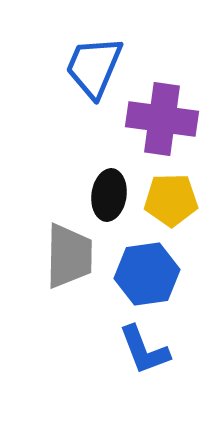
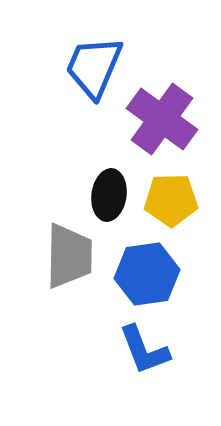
purple cross: rotated 28 degrees clockwise
